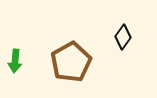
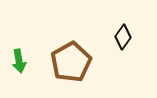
green arrow: moved 4 px right; rotated 15 degrees counterclockwise
